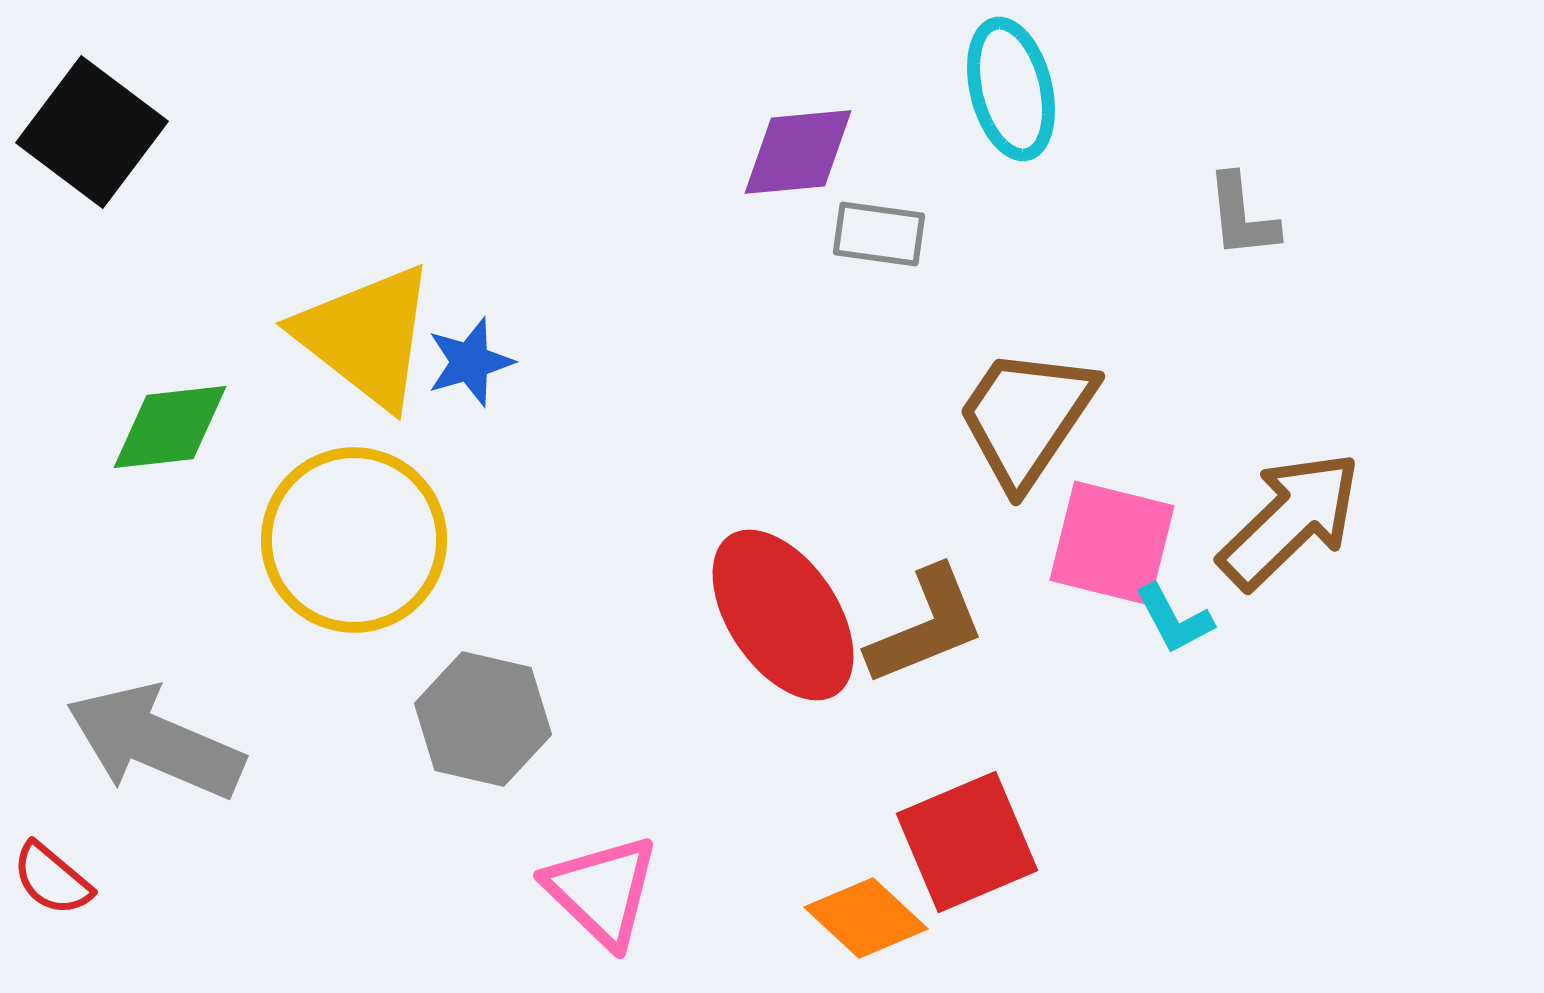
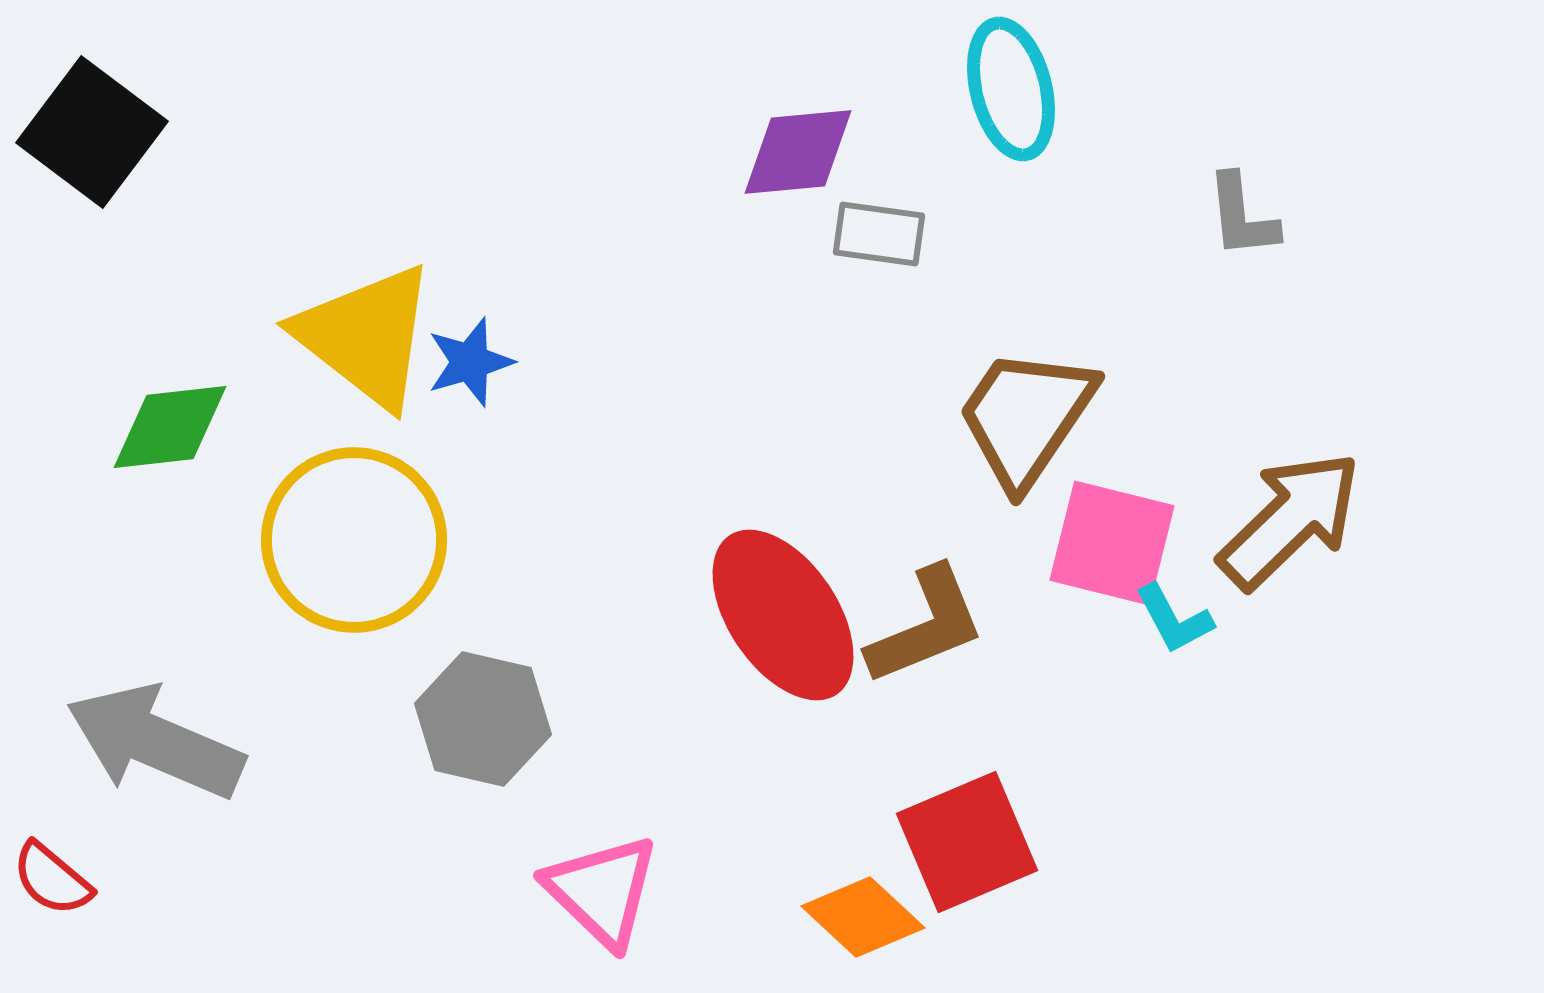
orange diamond: moved 3 px left, 1 px up
